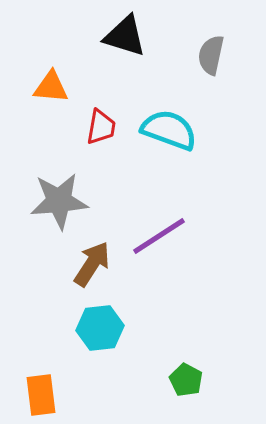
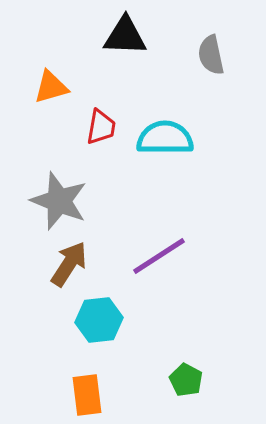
black triangle: rotated 15 degrees counterclockwise
gray semicircle: rotated 24 degrees counterclockwise
orange triangle: rotated 21 degrees counterclockwise
cyan semicircle: moved 4 px left, 8 px down; rotated 20 degrees counterclockwise
gray star: rotated 26 degrees clockwise
purple line: moved 20 px down
brown arrow: moved 23 px left
cyan hexagon: moved 1 px left, 8 px up
orange rectangle: moved 46 px right
